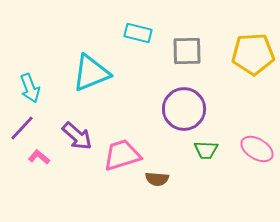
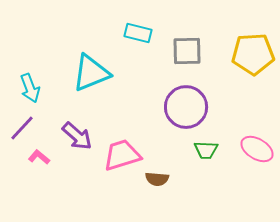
purple circle: moved 2 px right, 2 px up
